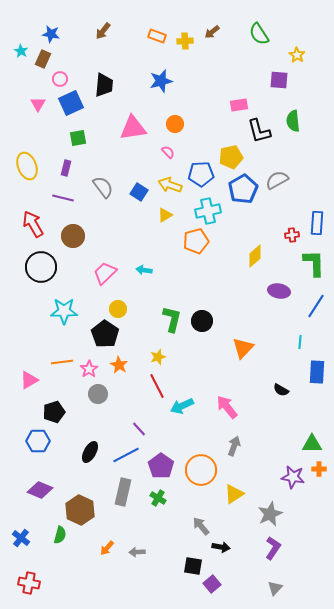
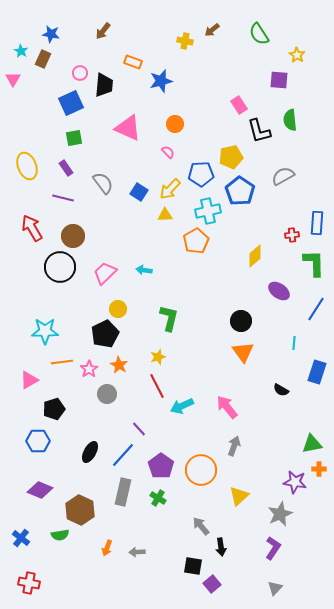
brown arrow at (212, 32): moved 2 px up
orange rectangle at (157, 36): moved 24 px left, 26 px down
yellow cross at (185, 41): rotated 14 degrees clockwise
pink circle at (60, 79): moved 20 px right, 6 px up
pink triangle at (38, 104): moved 25 px left, 25 px up
pink rectangle at (239, 105): rotated 66 degrees clockwise
green semicircle at (293, 121): moved 3 px left, 1 px up
pink triangle at (133, 128): moved 5 px left; rotated 32 degrees clockwise
green square at (78, 138): moved 4 px left
purple rectangle at (66, 168): rotated 49 degrees counterclockwise
gray semicircle at (277, 180): moved 6 px right, 4 px up
yellow arrow at (170, 185): moved 4 px down; rotated 65 degrees counterclockwise
gray semicircle at (103, 187): moved 4 px up
blue pentagon at (243, 189): moved 3 px left, 2 px down; rotated 8 degrees counterclockwise
yellow triangle at (165, 215): rotated 28 degrees clockwise
red arrow at (33, 224): moved 1 px left, 4 px down
orange pentagon at (196, 241): rotated 15 degrees counterclockwise
black circle at (41, 267): moved 19 px right
purple ellipse at (279, 291): rotated 25 degrees clockwise
blue line at (316, 306): moved 3 px down
cyan star at (64, 311): moved 19 px left, 20 px down
green L-shape at (172, 319): moved 3 px left, 1 px up
black circle at (202, 321): moved 39 px right
black pentagon at (105, 334): rotated 12 degrees clockwise
cyan line at (300, 342): moved 6 px left, 1 px down
orange triangle at (243, 348): moved 4 px down; rotated 20 degrees counterclockwise
blue rectangle at (317, 372): rotated 15 degrees clockwise
gray circle at (98, 394): moved 9 px right
black pentagon at (54, 412): moved 3 px up
green triangle at (312, 444): rotated 10 degrees counterclockwise
blue line at (126, 455): moved 3 px left; rotated 20 degrees counterclockwise
purple star at (293, 477): moved 2 px right, 5 px down
yellow triangle at (234, 494): moved 5 px right, 2 px down; rotated 10 degrees counterclockwise
gray star at (270, 514): moved 10 px right
green semicircle at (60, 535): rotated 66 degrees clockwise
black arrow at (221, 547): rotated 72 degrees clockwise
orange arrow at (107, 548): rotated 21 degrees counterclockwise
